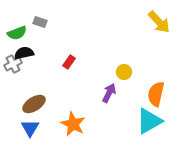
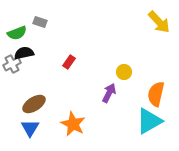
gray cross: moved 1 px left
